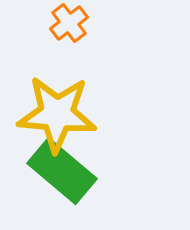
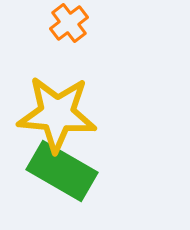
green rectangle: rotated 10 degrees counterclockwise
